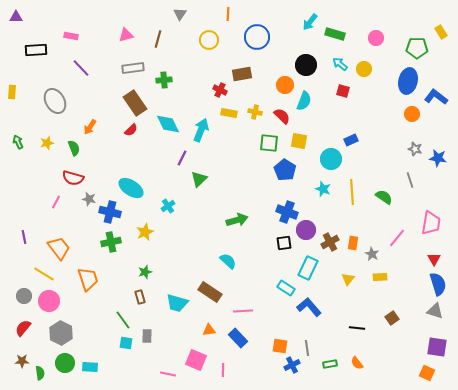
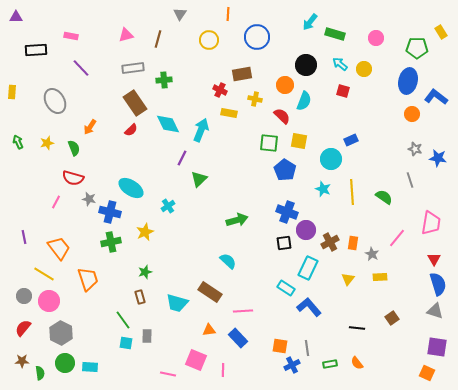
yellow cross at (255, 112): moved 13 px up
